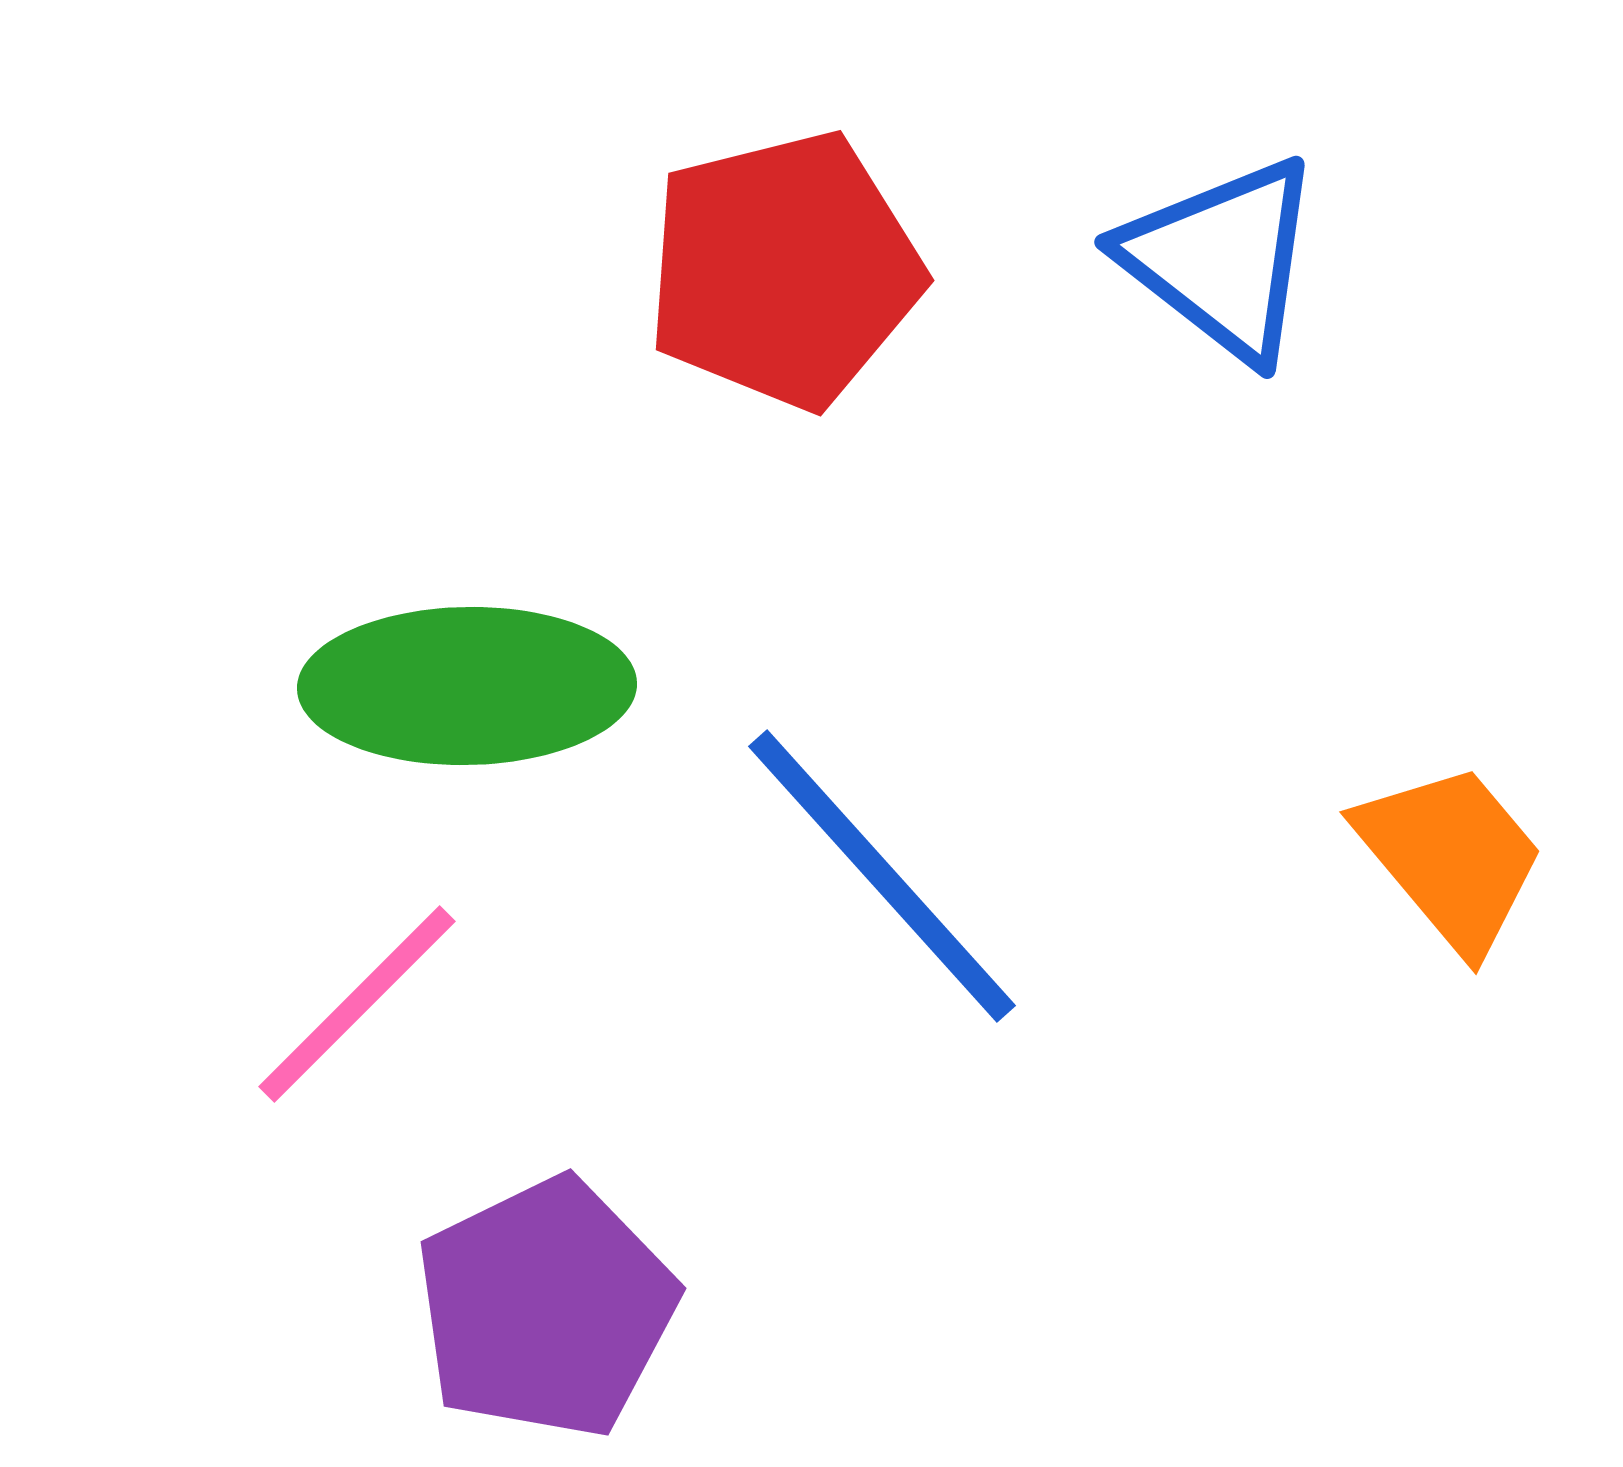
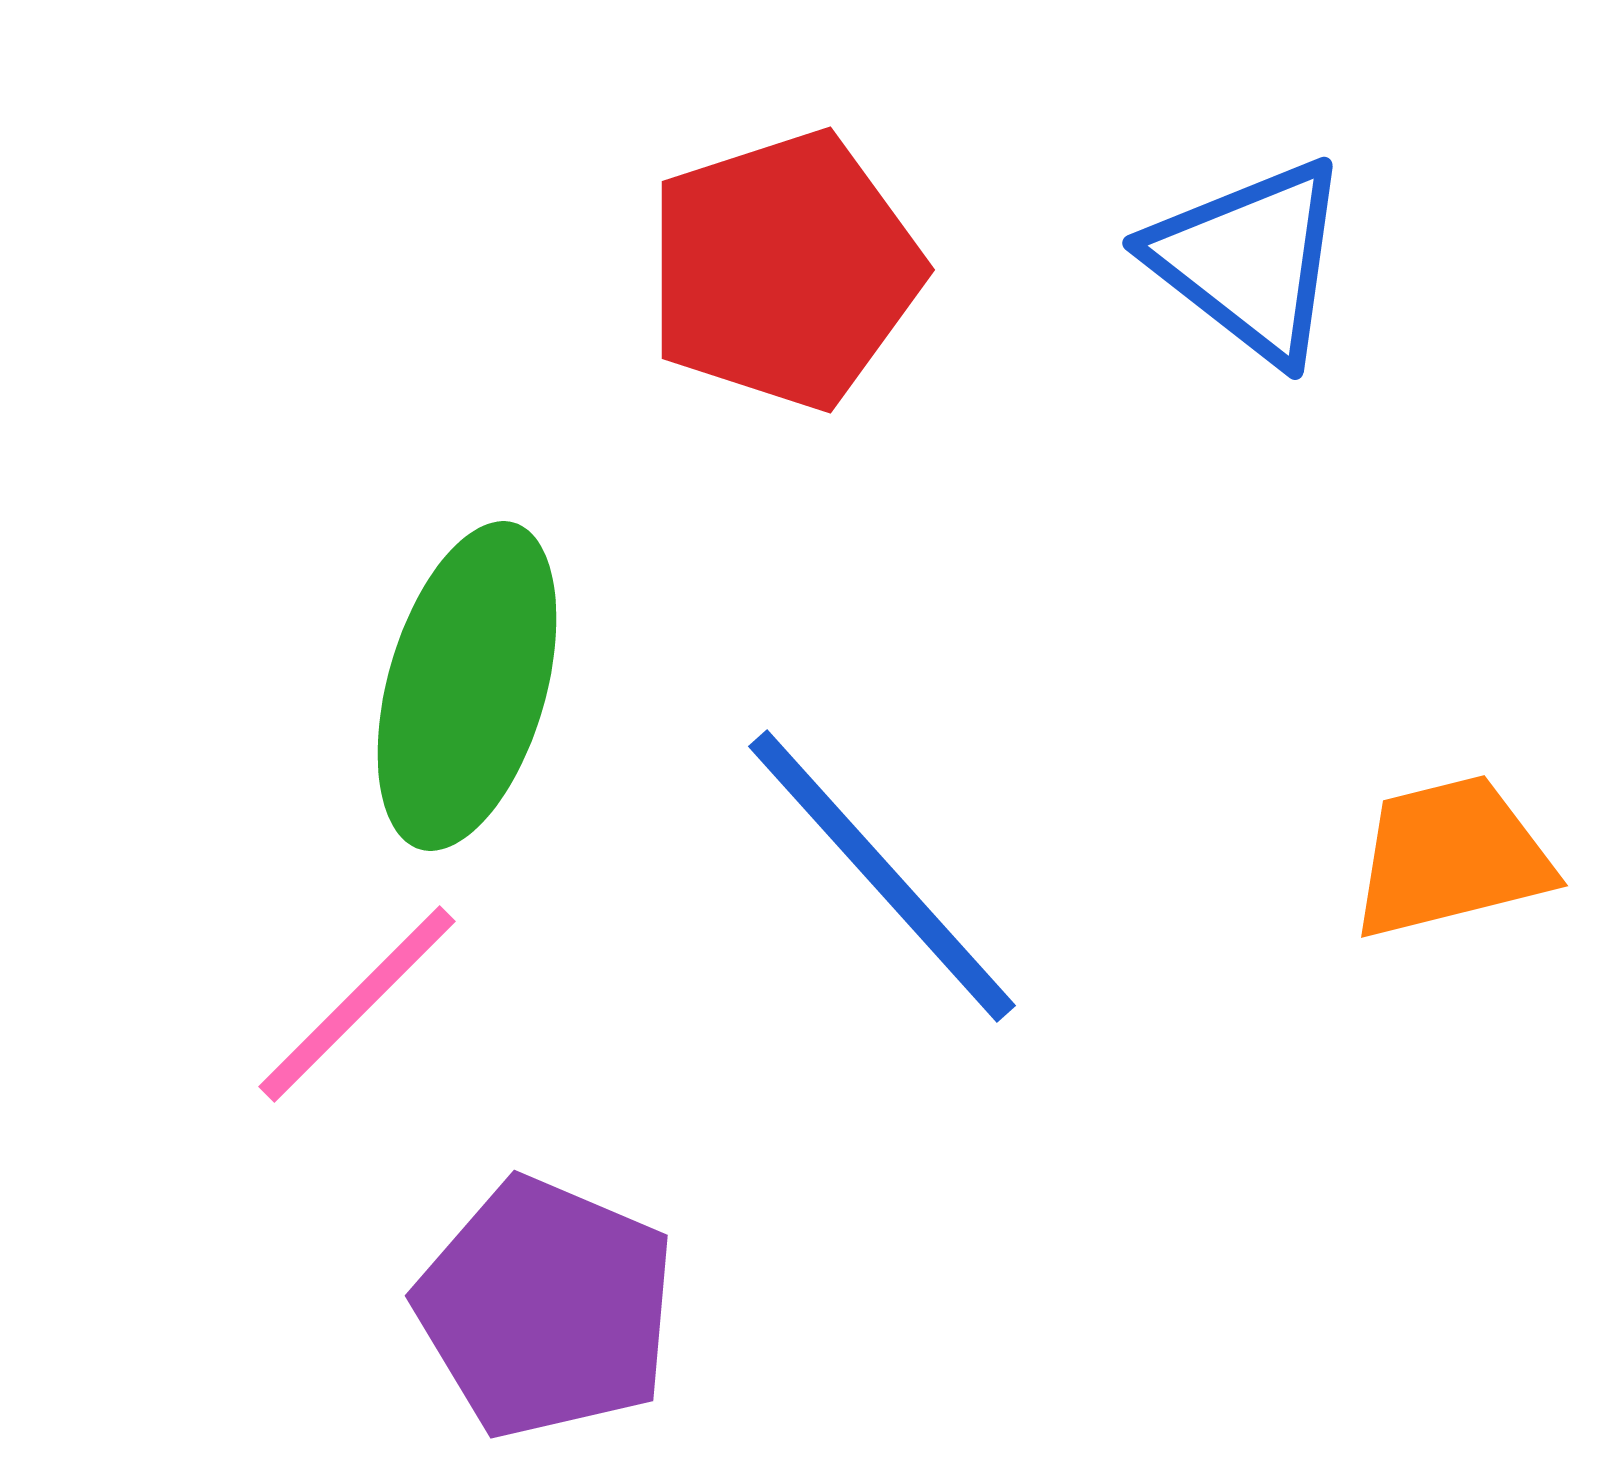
blue triangle: moved 28 px right, 1 px down
red pentagon: rotated 4 degrees counterclockwise
green ellipse: rotated 73 degrees counterclockwise
orange trapezoid: rotated 64 degrees counterclockwise
purple pentagon: rotated 23 degrees counterclockwise
